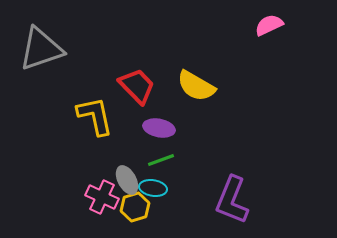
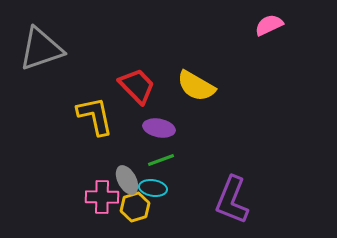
pink cross: rotated 24 degrees counterclockwise
